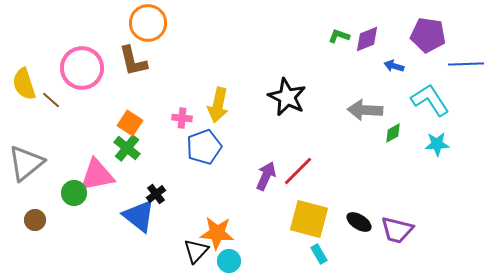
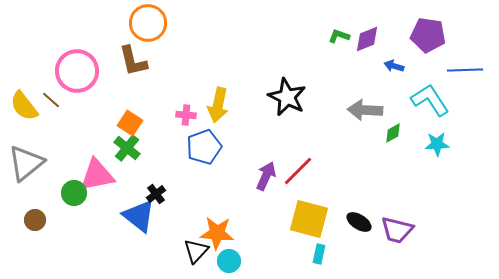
blue line: moved 1 px left, 6 px down
pink circle: moved 5 px left, 3 px down
yellow semicircle: moved 22 px down; rotated 20 degrees counterclockwise
pink cross: moved 4 px right, 3 px up
cyan rectangle: rotated 42 degrees clockwise
